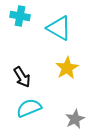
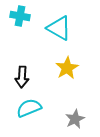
black arrow: rotated 35 degrees clockwise
